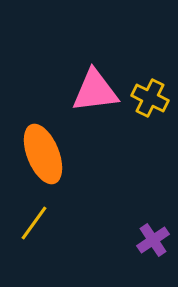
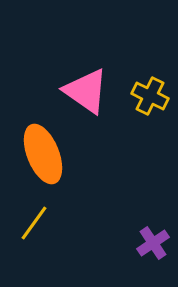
pink triangle: moved 9 px left; rotated 42 degrees clockwise
yellow cross: moved 2 px up
purple cross: moved 3 px down
